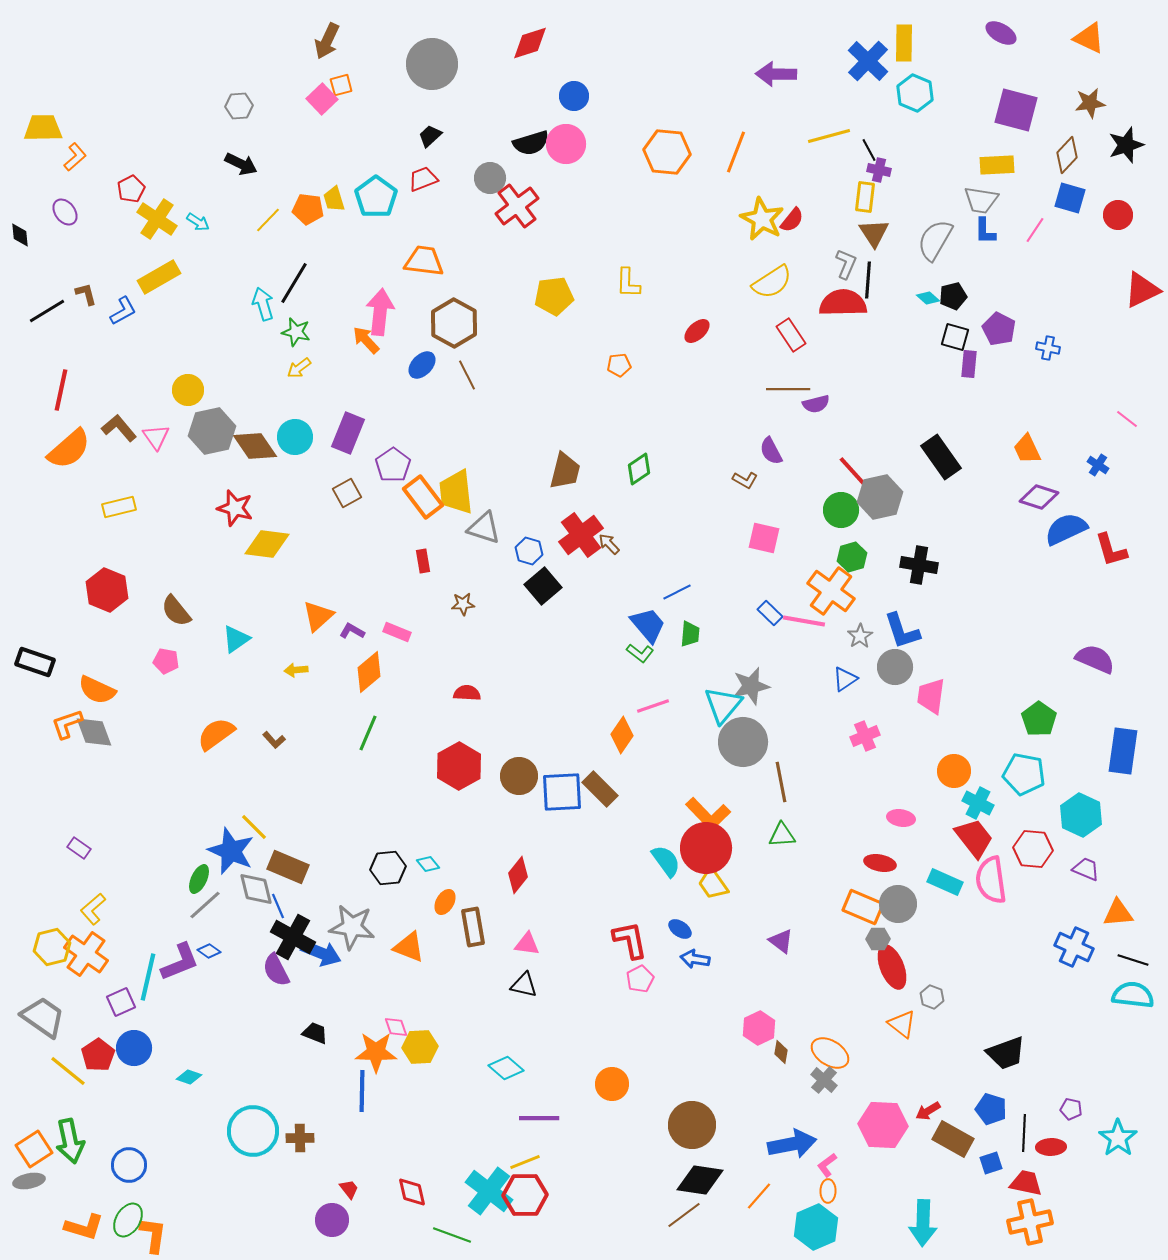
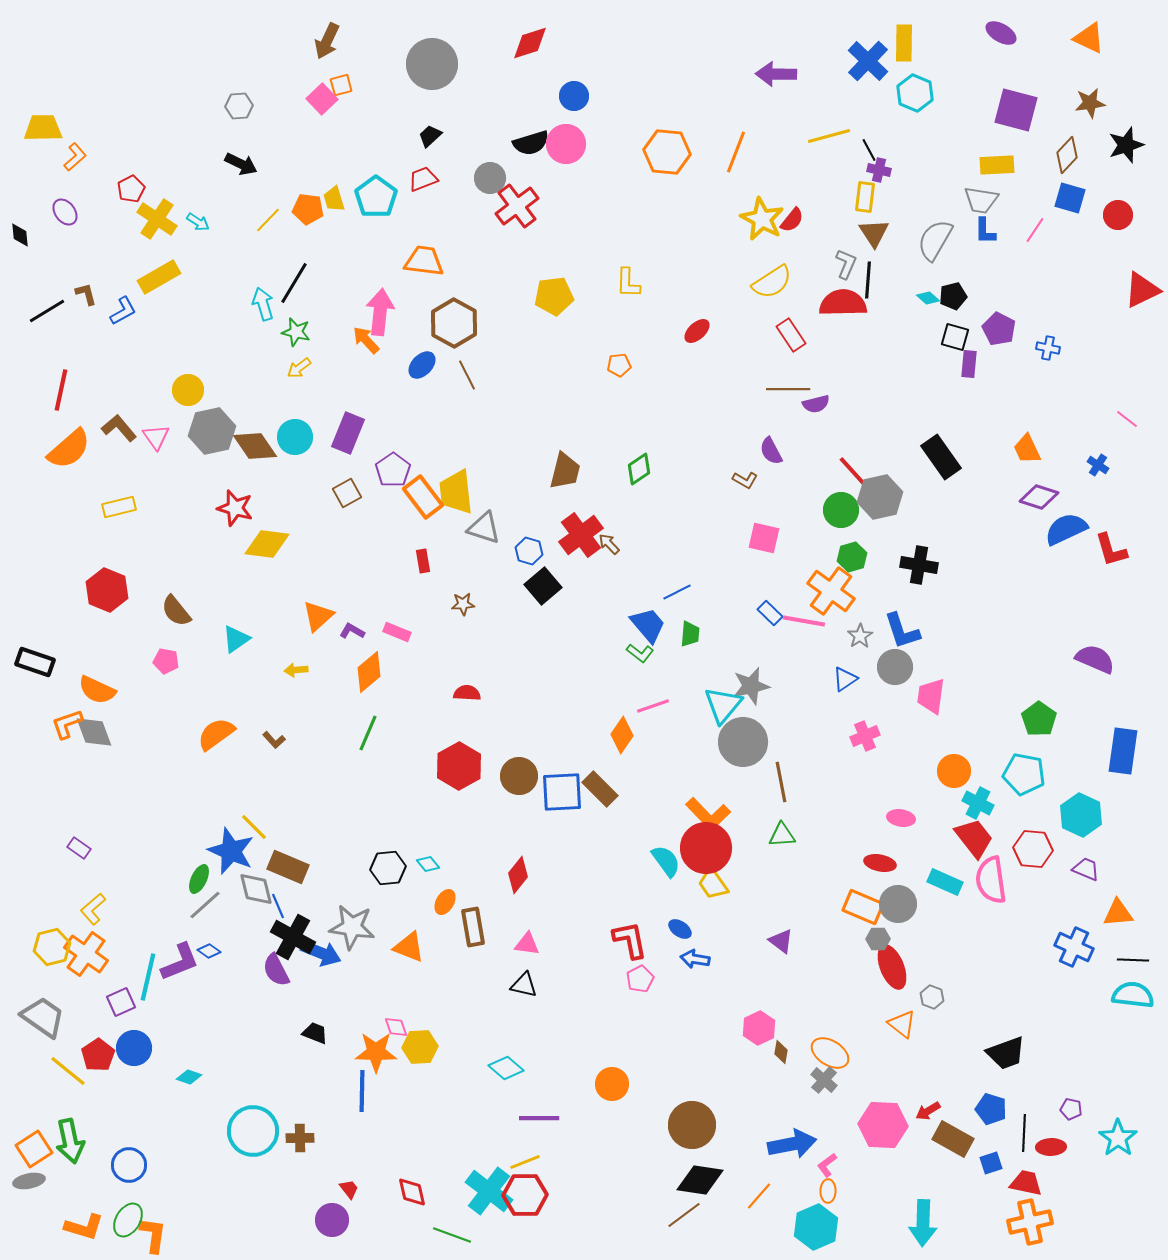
purple pentagon at (393, 465): moved 5 px down
black line at (1133, 960): rotated 16 degrees counterclockwise
